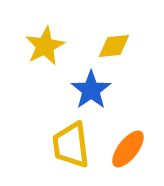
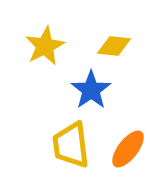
yellow diamond: rotated 12 degrees clockwise
